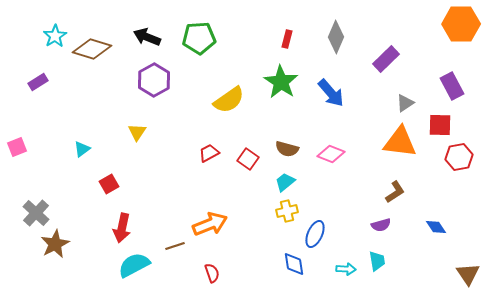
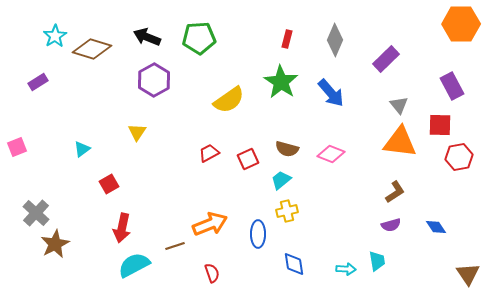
gray diamond at (336, 37): moved 1 px left, 3 px down
gray triangle at (405, 103): moved 6 px left, 2 px down; rotated 36 degrees counterclockwise
red square at (248, 159): rotated 30 degrees clockwise
cyan trapezoid at (285, 182): moved 4 px left, 2 px up
purple semicircle at (381, 225): moved 10 px right
blue ellipse at (315, 234): moved 57 px left; rotated 24 degrees counterclockwise
